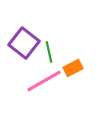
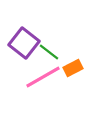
green line: rotated 40 degrees counterclockwise
pink line: moved 1 px left, 4 px up
